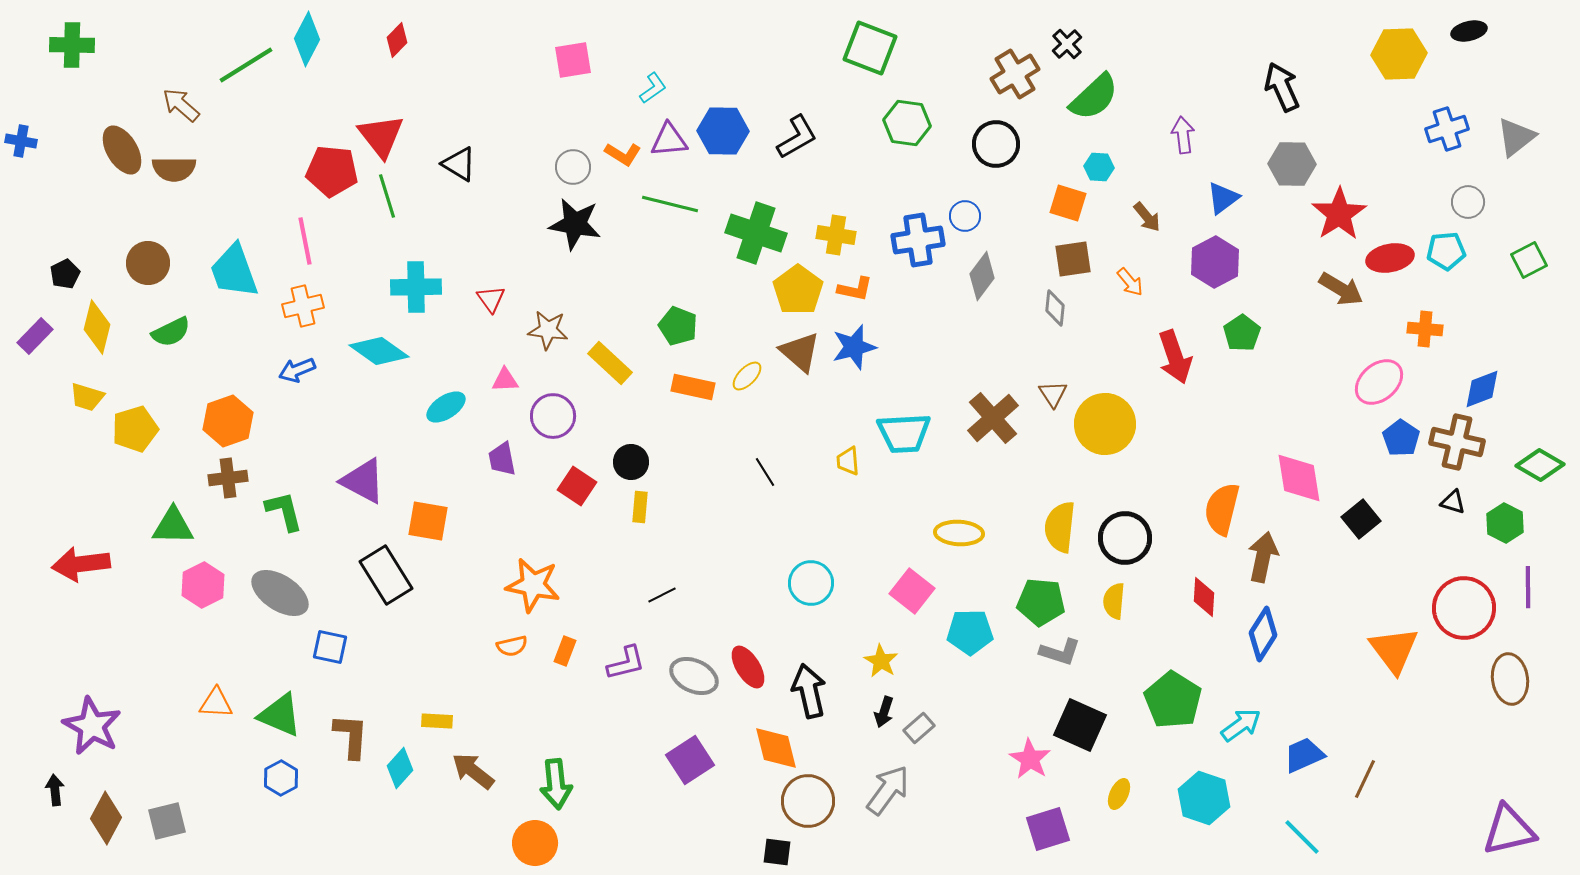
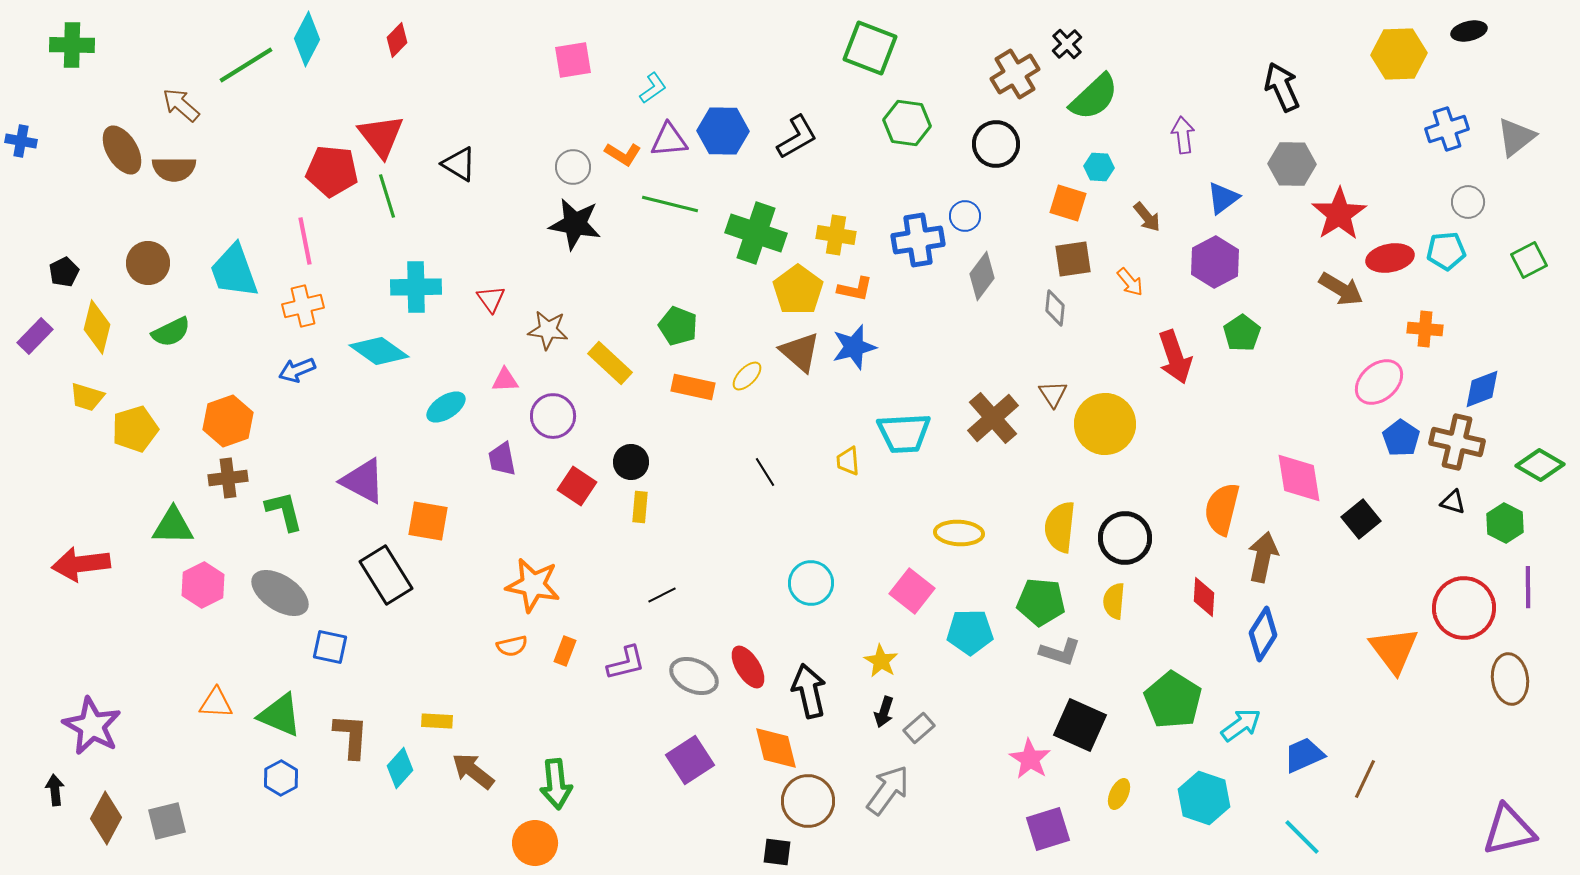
black pentagon at (65, 274): moved 1 px left, 2 px up
